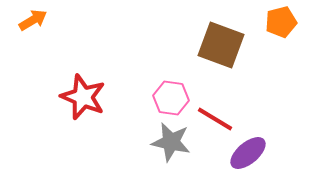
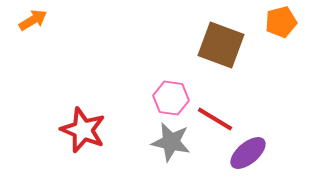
red star: moved 33 px down
